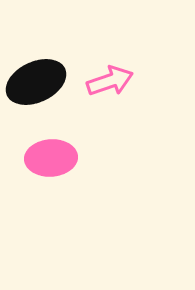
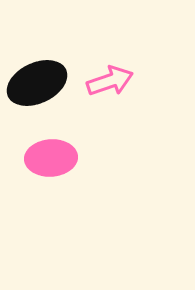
black ellipse: moved 1 px right, 1 px down
